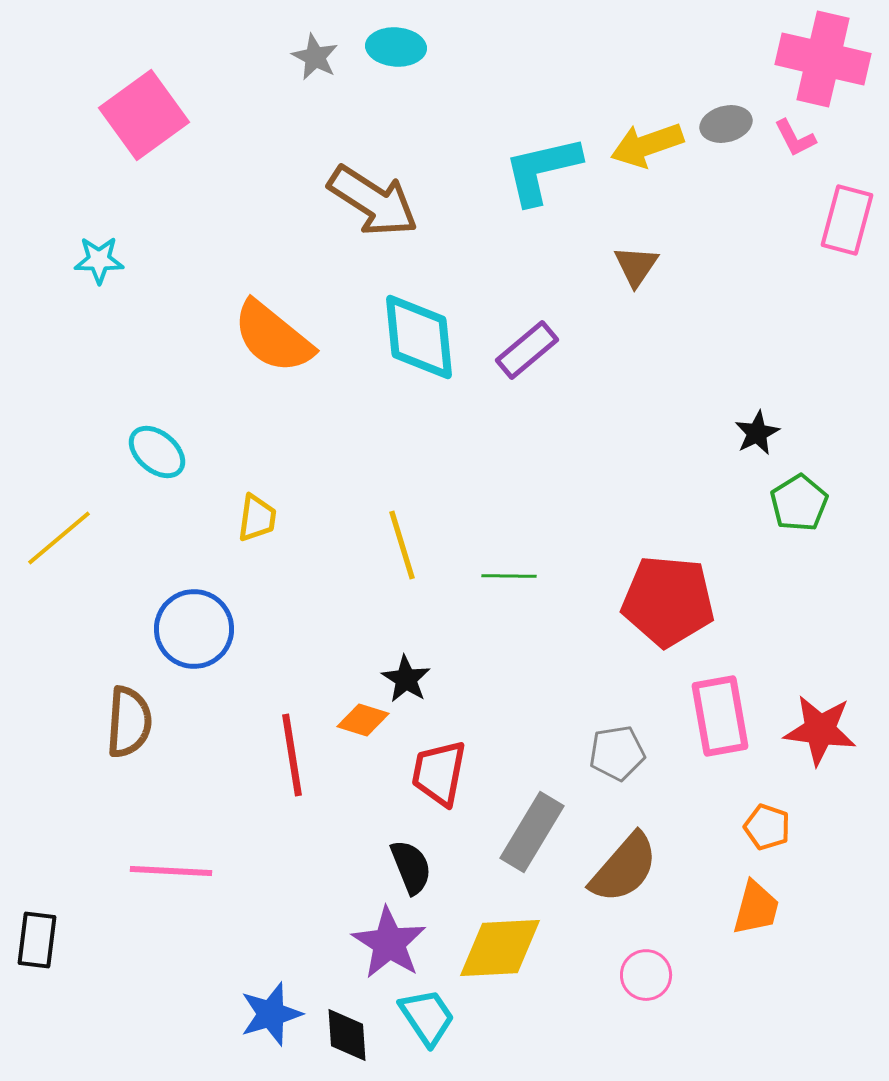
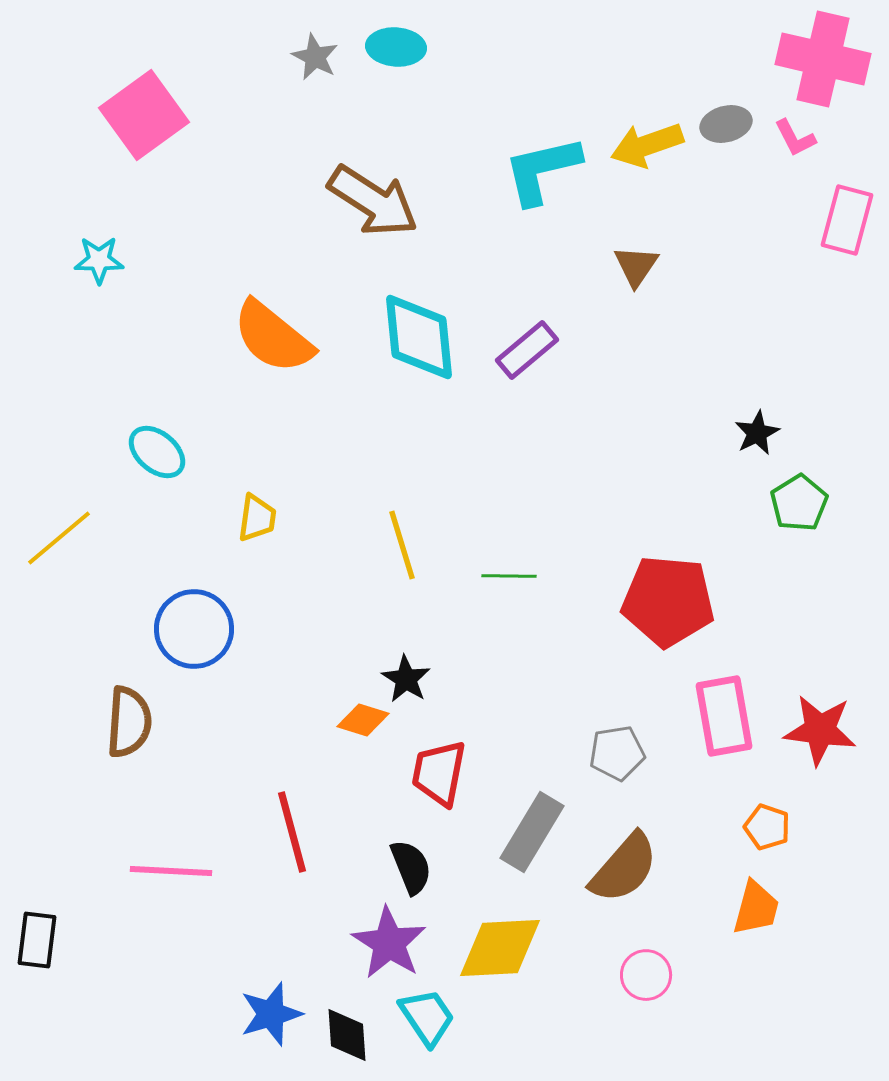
pink rectangle at (720, 716): moved 4 px right
red line at (292, 755): moved 77 px down; rotated 6 degrees counterclockwise
